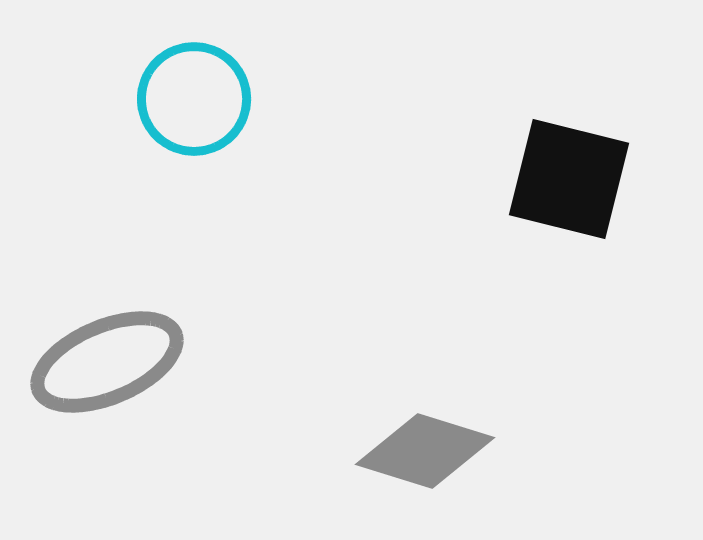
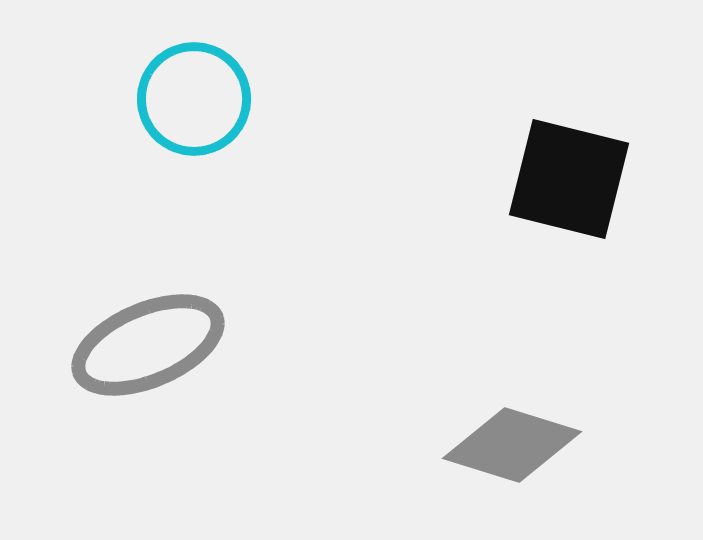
gray ellipse: moved 41 px right, 17 px up
gray diamond: moved 87 px right, 6 px up
